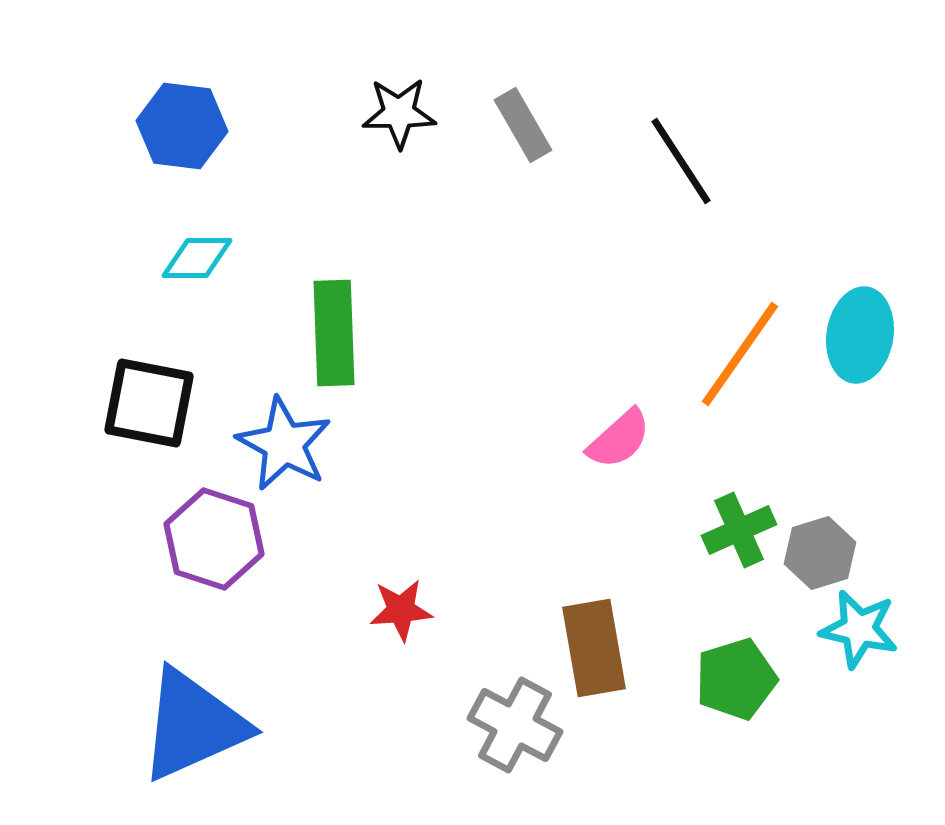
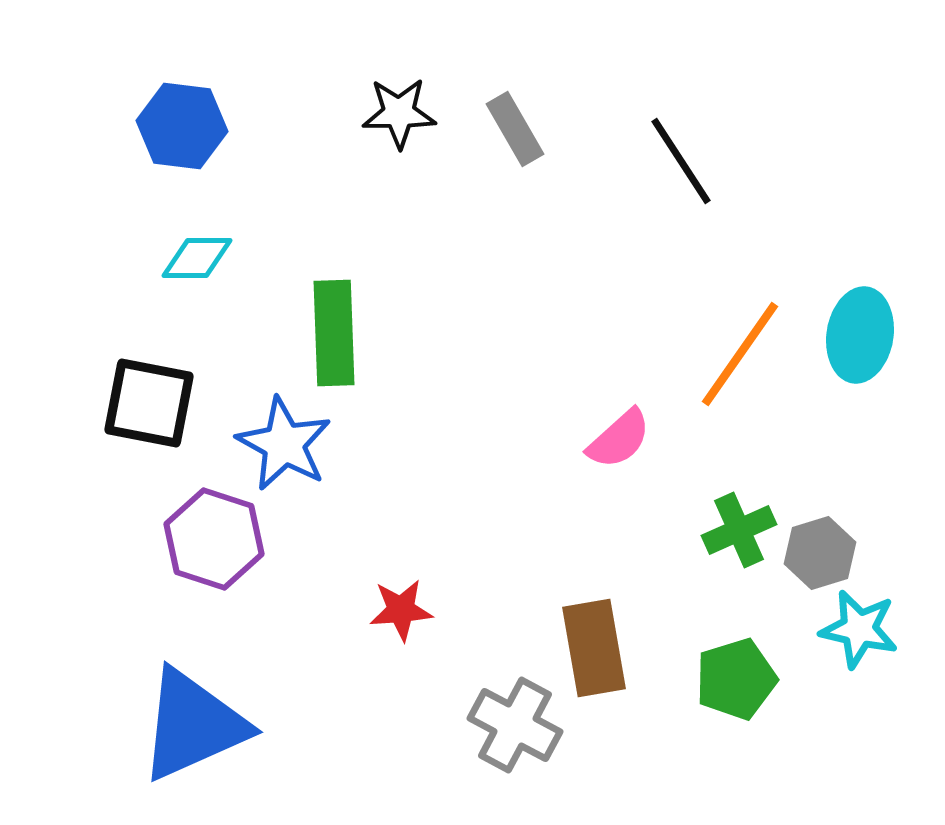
gray rectangle: moved 8 px left, 4 px down
